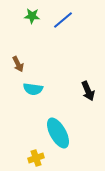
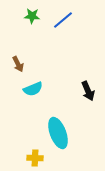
cyan semicircle: rotated 30 degrees counterclockwise
cyan ellipse: rotated 8 degrees clockwise
yellow cross: moved 1 px left; rotated 21 degrees clockwise
